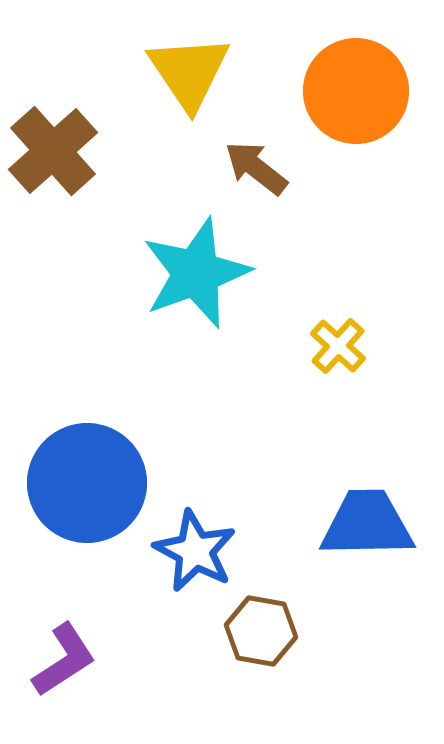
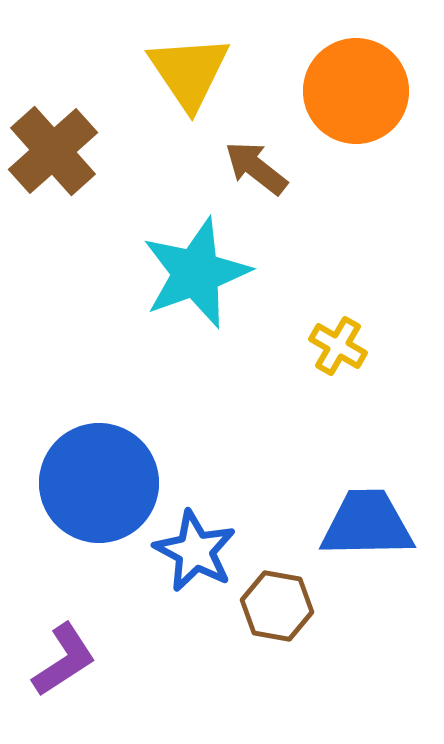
yellow cross: rotated 12 degrees counterclockwise
blue circle: moved 12 px right
brown hexagon: moved 16 px right, 25 px up
